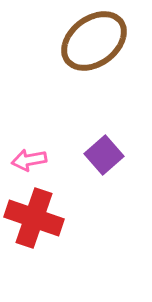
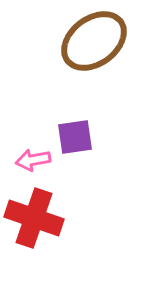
purple square: moved 29 px left, 18 px up; rotated 33 degrees clockwise
pink arrow: moved 4 px right
